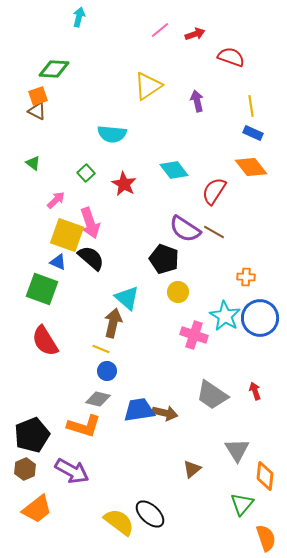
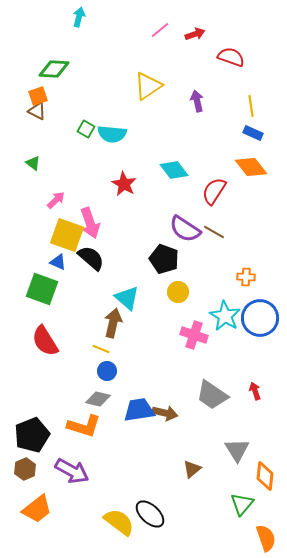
green square at (86, 173): moved 44 px up; rotated 18 degrees counterclockwise
